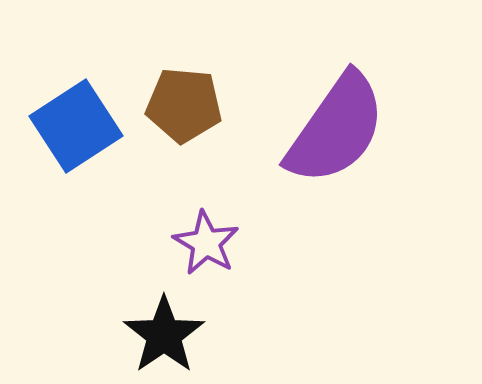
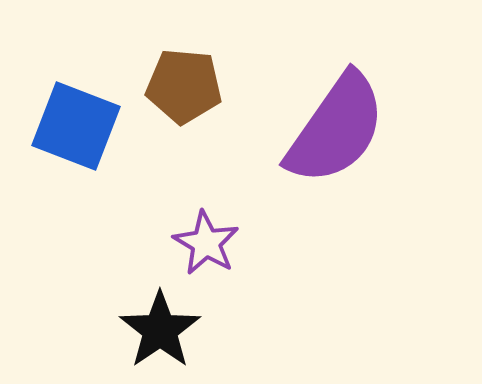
brown pentagon: moved 19 px up
blue square: rotated 36 degrees counterclockwise
black star: moved 4 px left, 5 px up
